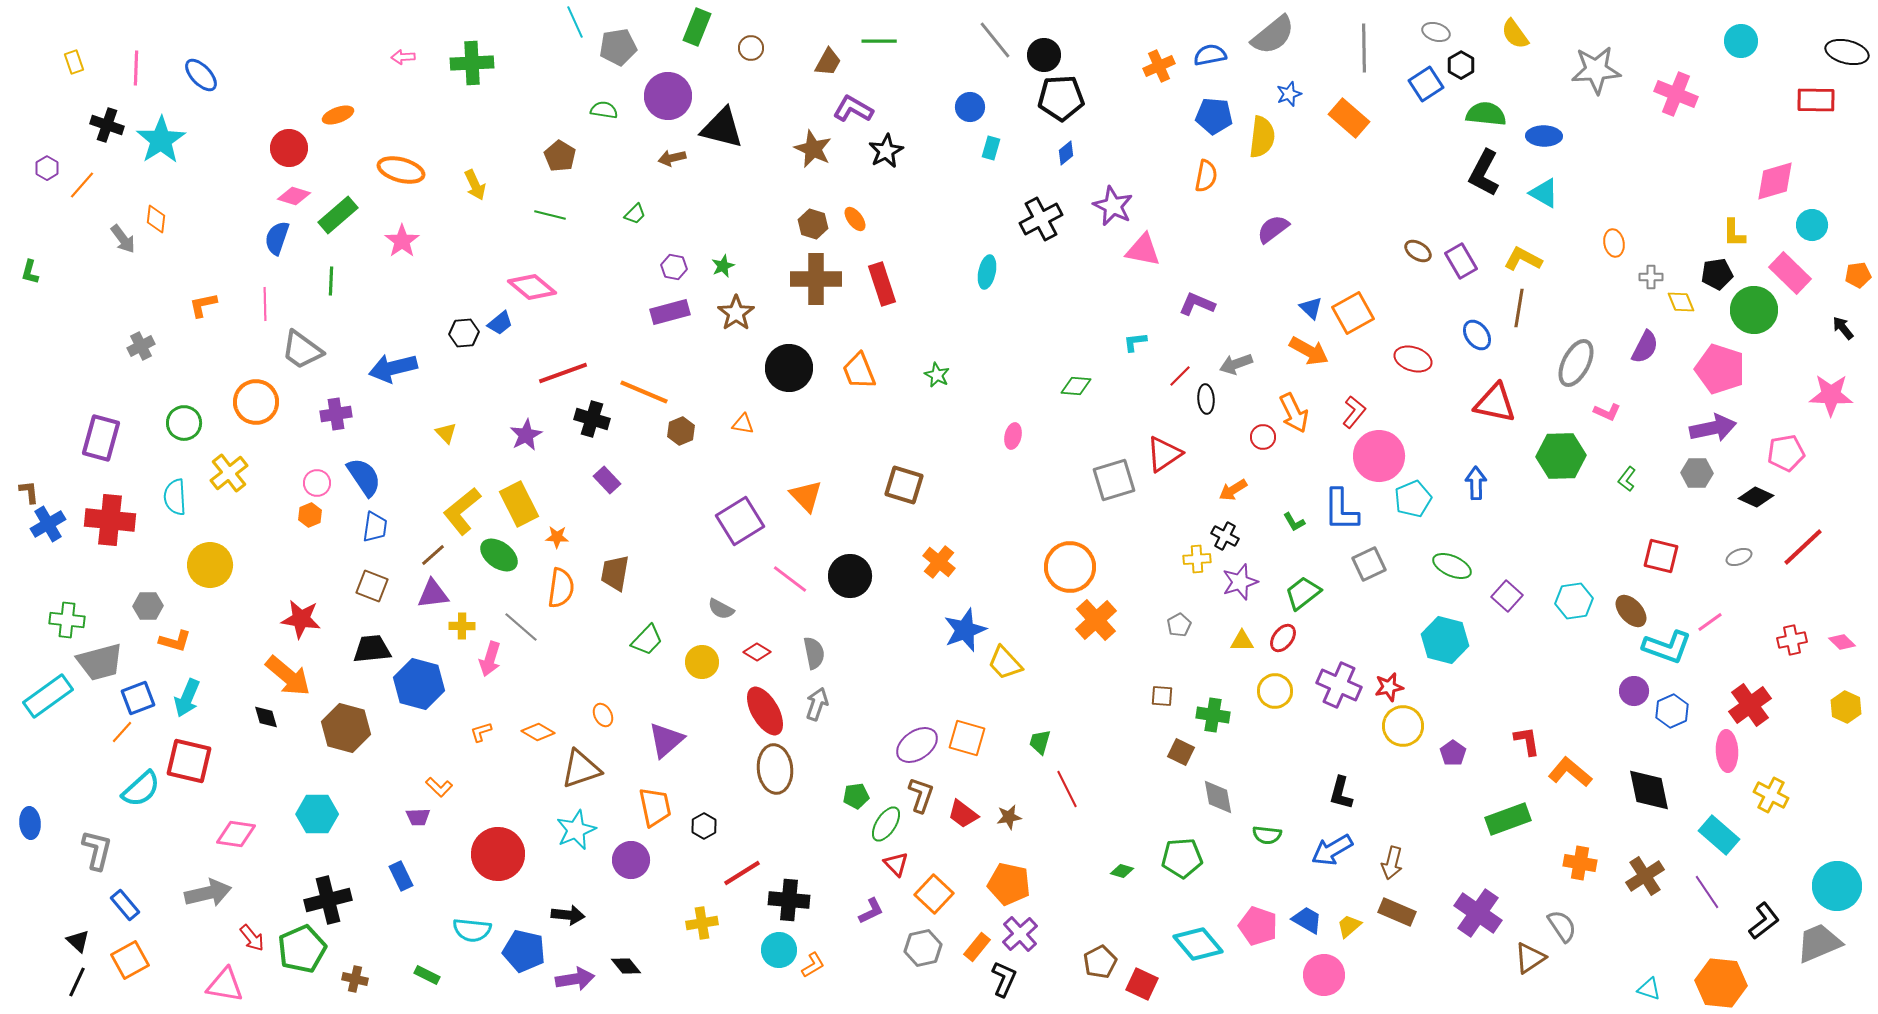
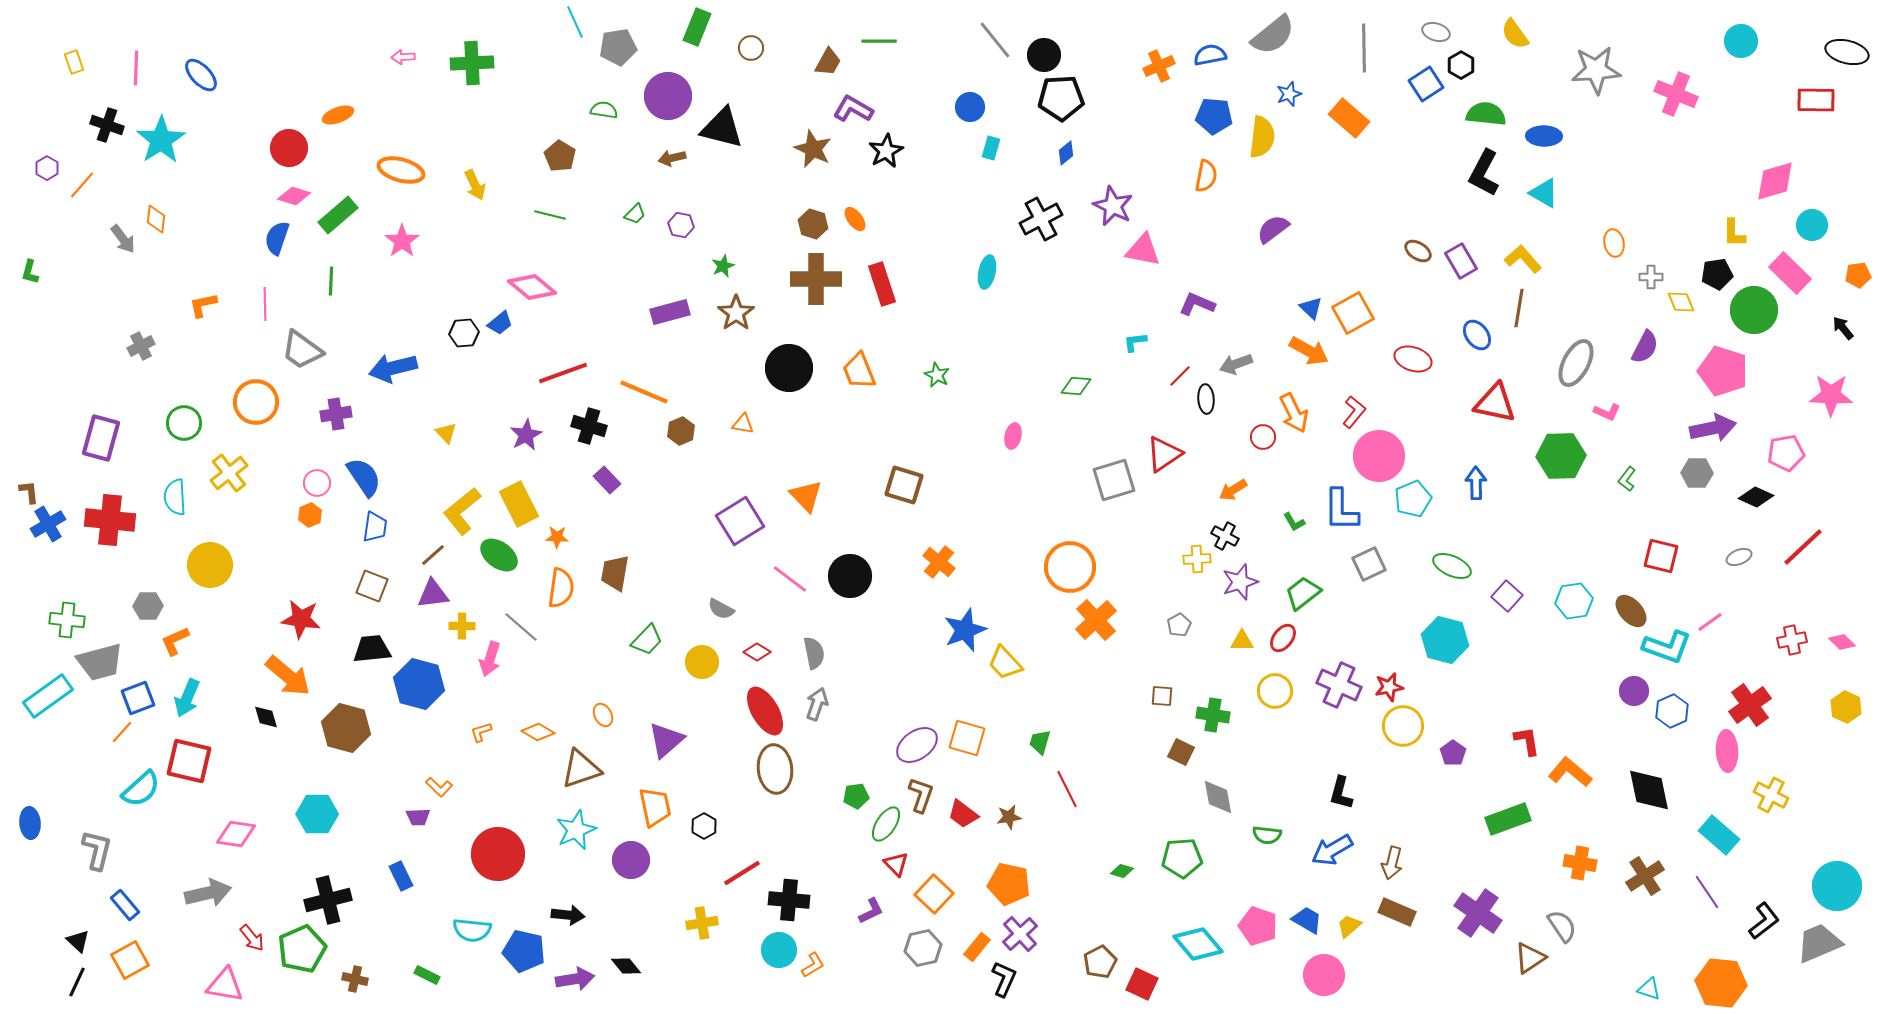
yellow L-shape at (1523, 259): rotated 21 degrees clockwise
purple hexagon at (674, 267): moved 7 px right, 42 px up
pink pentagon at (1720, 369): moved 3 px right, 2 px down
black cross at (592, 419): moved 3 px left, 7 px down
orange L-shape at (175, 641): rotated 140 degrees clockwise
